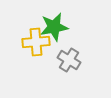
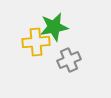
gray cross: rotated 35 degrees clockwise
